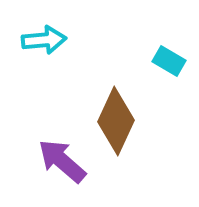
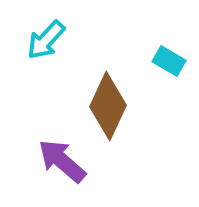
cyan arrow: moved 2 px right; rotated 138 degrees clockwise
brown diamond: moved 8 px left, 15 px up
